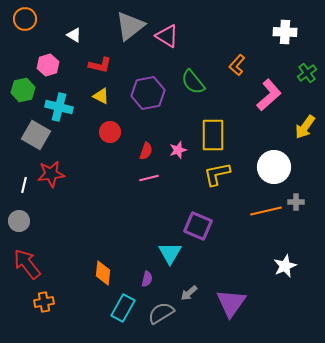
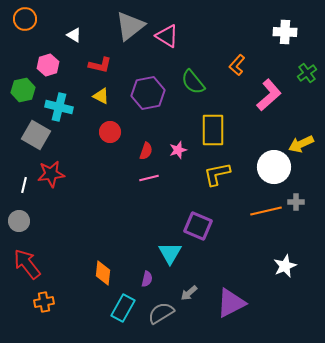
yellow arrow: moved 4 px left, 17 px down; rotated 30 degrees clockwise
yellow rectangle: moved 5 px up
purple triangle: rotated 28 degrees clockwise
